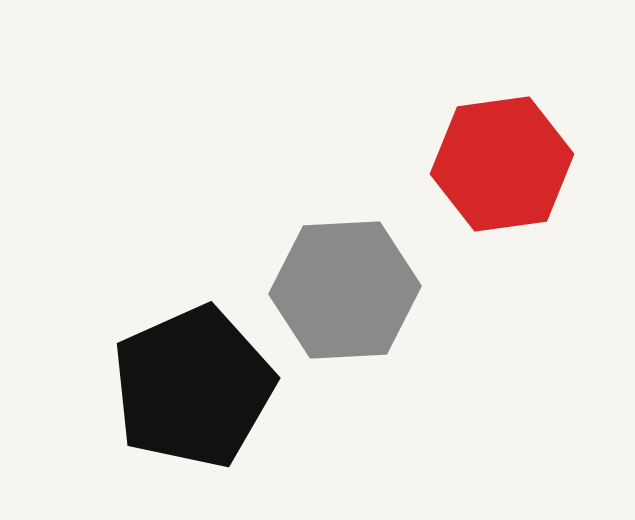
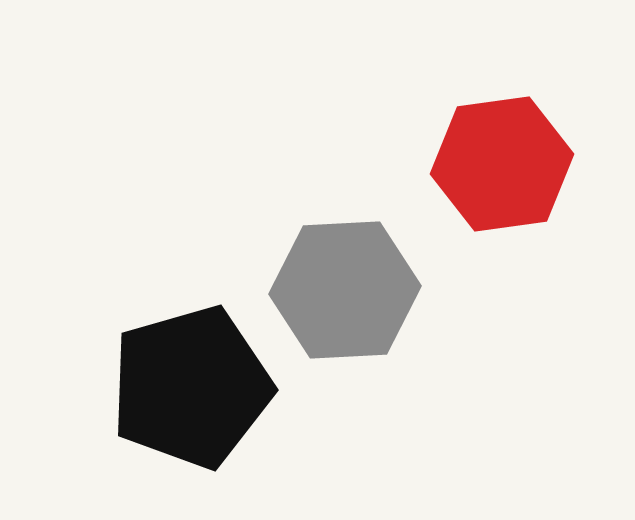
black pentagon: moved 2 px left; rotated 8 degrees clockwise
